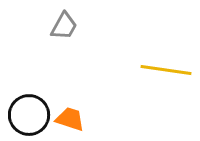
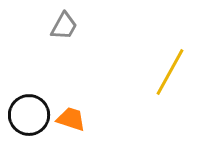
yellow line: moved 4 px right, 2 px down; rotated 69 degrees counterclockwise
orange trapezoid: moved 1 px right
